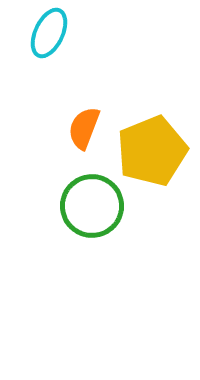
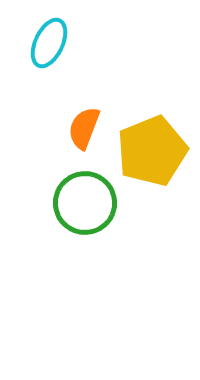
cyan ellipse: moved 10 px down
green circle: moved 7 px left, 3 px up
